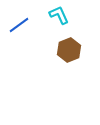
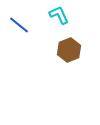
blue line: rotated 75 degrees clockwise
